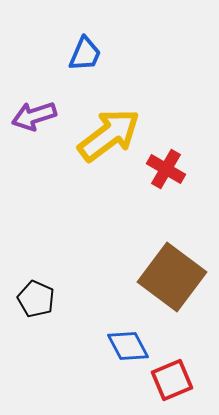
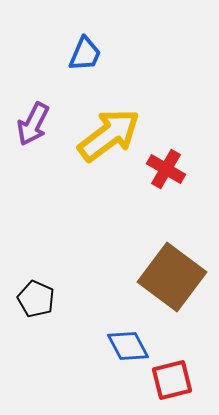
purple arrow: moved 1 px left, 8 px down; rotated 45 degrees counterclockwise
red square: rotated 9 degrees clockwise
